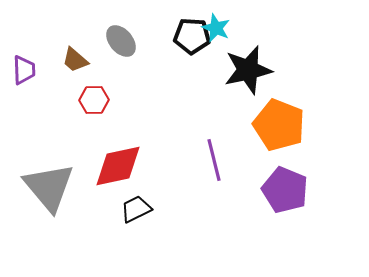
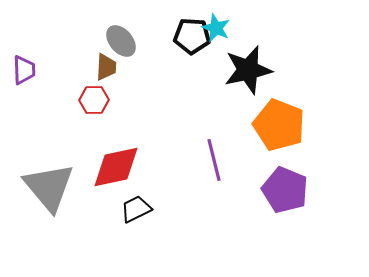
brown trapezoid: moved 31 px right, 7 px down; rotated 128 degrees counterclockwise
red diamond: moved 2 px left, 1 px down
